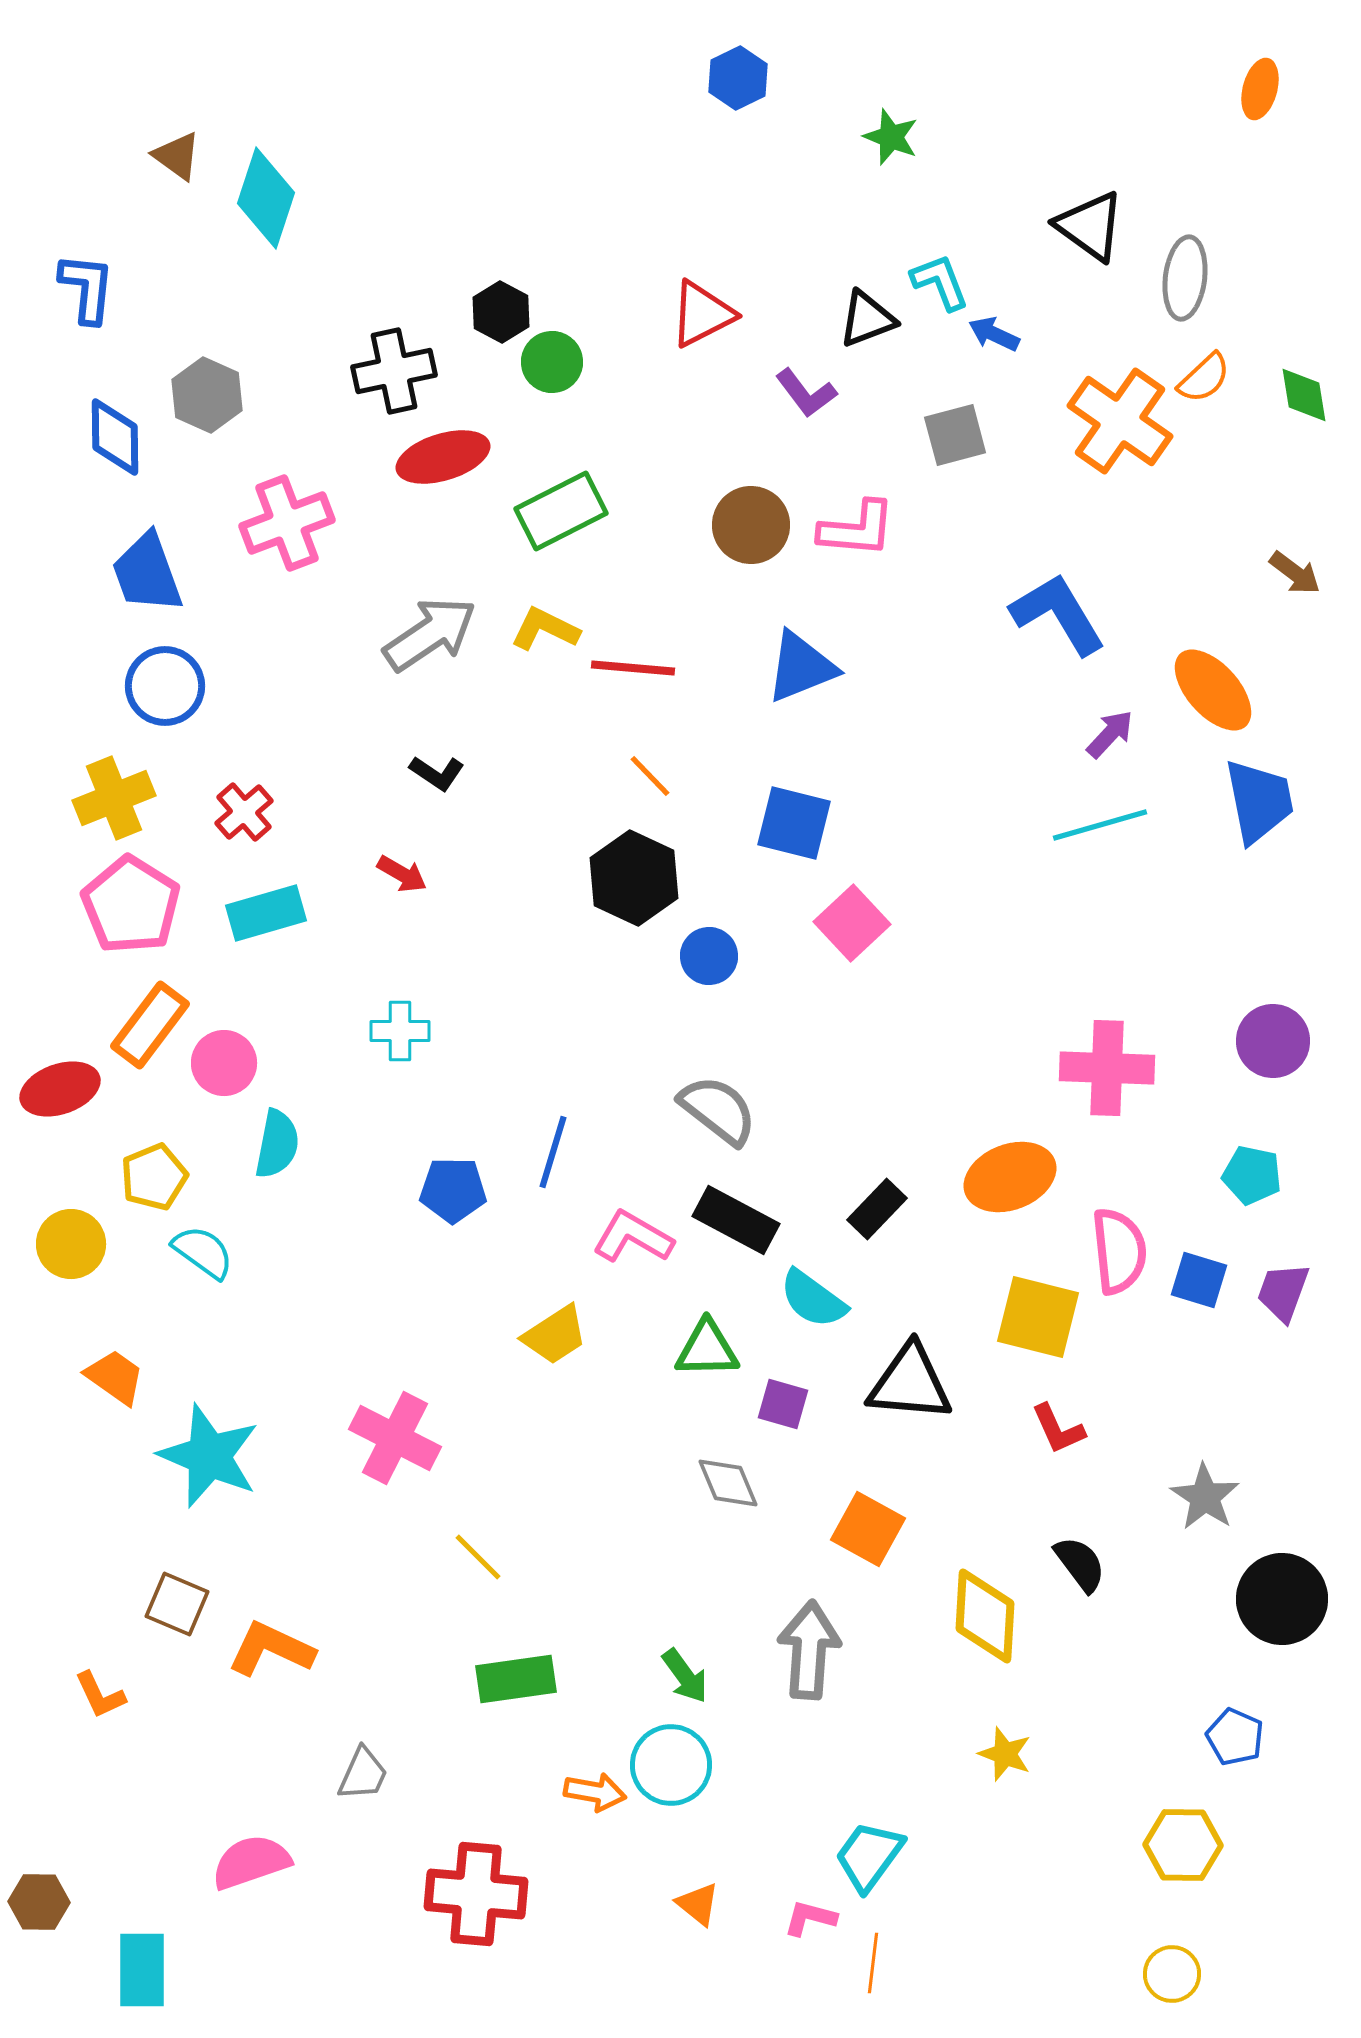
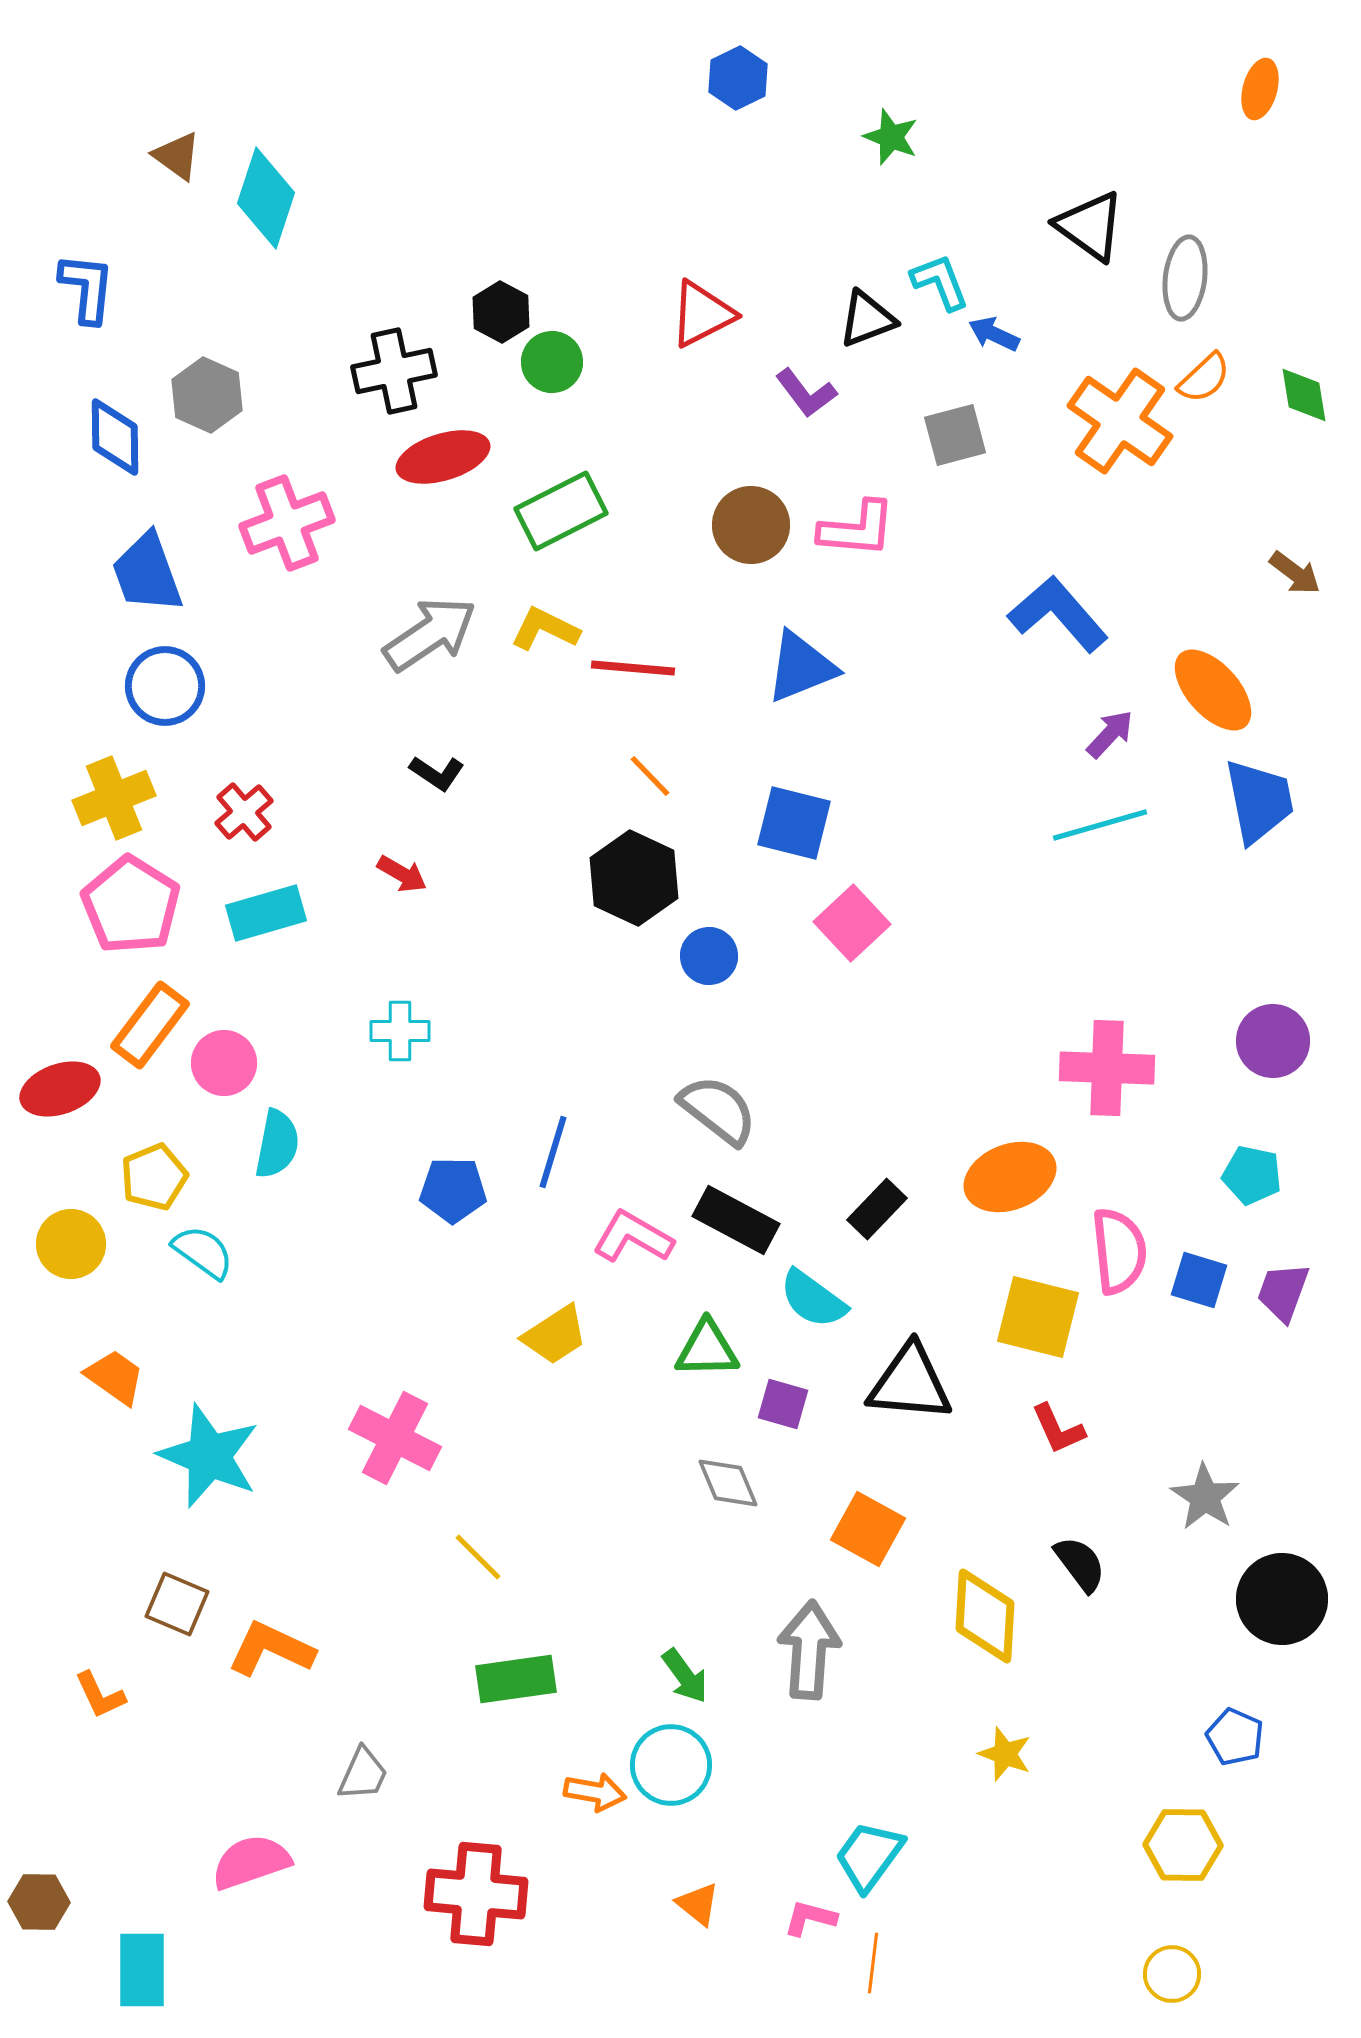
blue L-shape at (1058, 614): rotated 10 degrees counterclockwise
